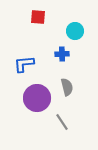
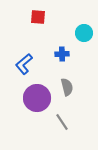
cyan circle: moved 9 px right, 2 px down
blue L-shape: rotated 35 degrees counterclockwise
